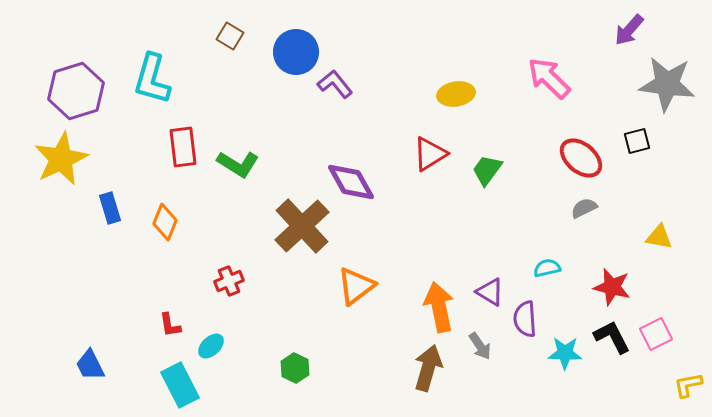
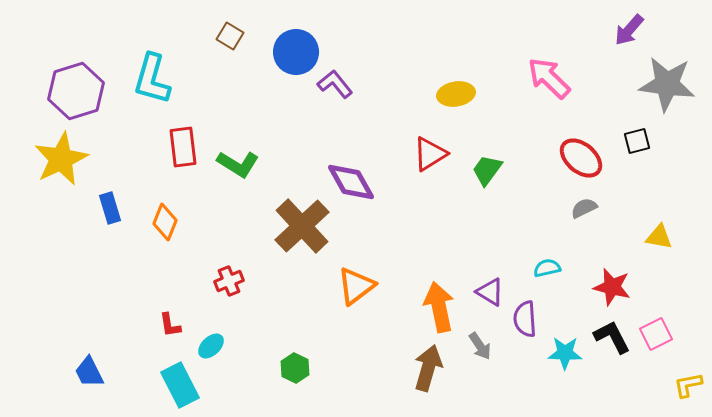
blue trapezoid: moved 1 px left, 7 px down
